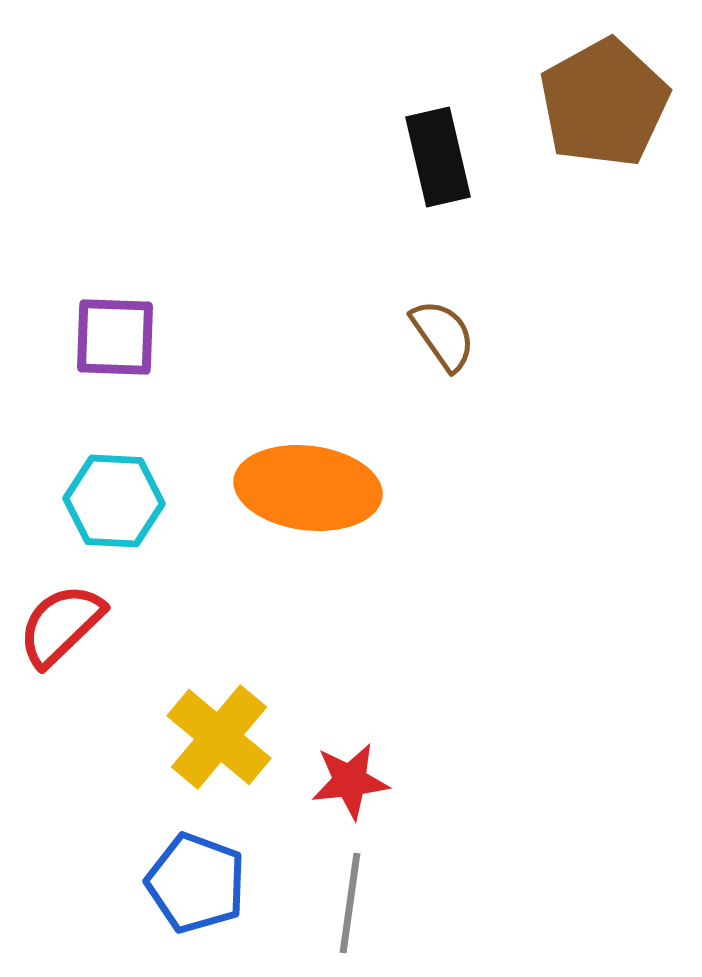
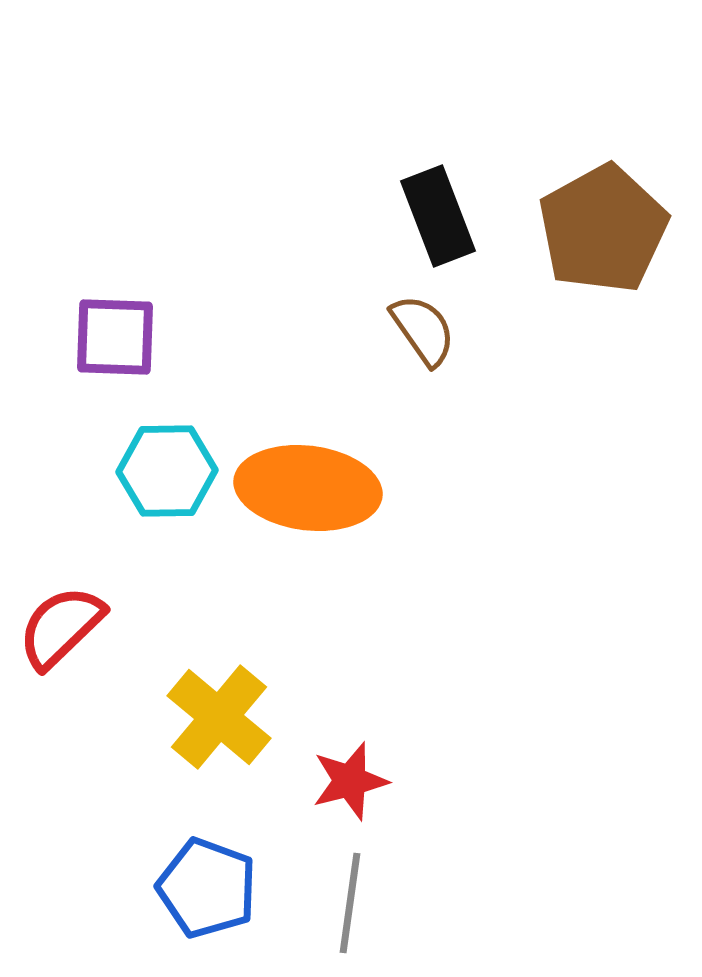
brown pentagon: moved 1 px left, 126 px down
black rectangle: moved 59 px down; rotated 8 degrees counterclockwise
brown semicircle: moved 20 px left, 5 px up
cyan hexagon: moved 53 px right, 30 px up; rotated 4 degrees counterclockwise
red semicircle: moved 2 px down
yellow cross: moved 20 px up
red star: rotated 8 degrees counterclockwise
blue pentagon: moved 11 px right, 5 px down
